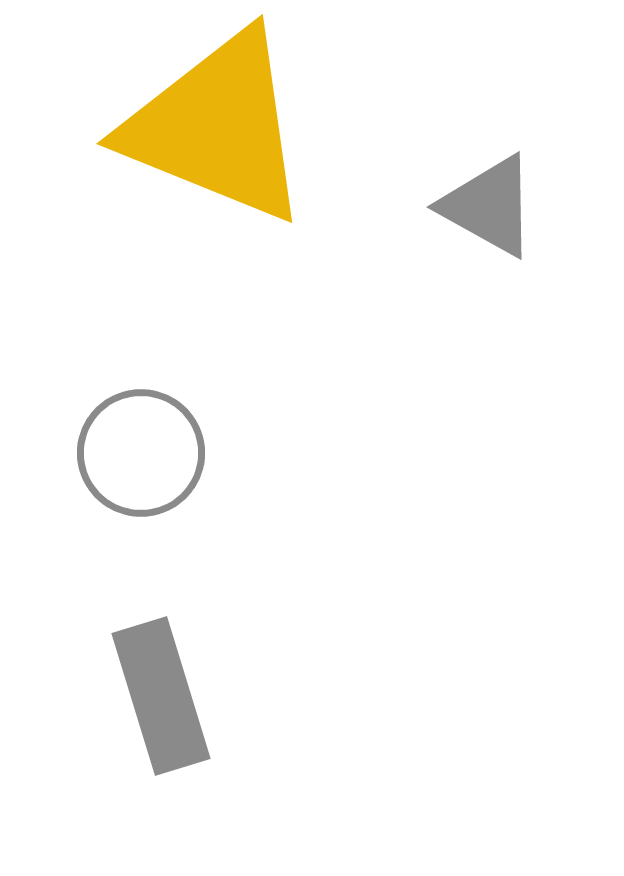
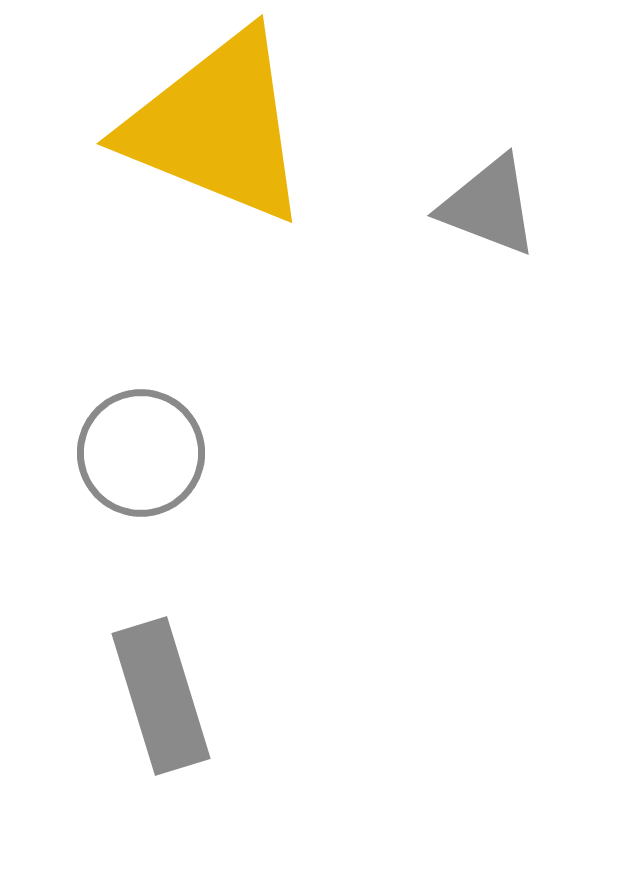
gray triangle: rotated 8 degrees counterclockwise
